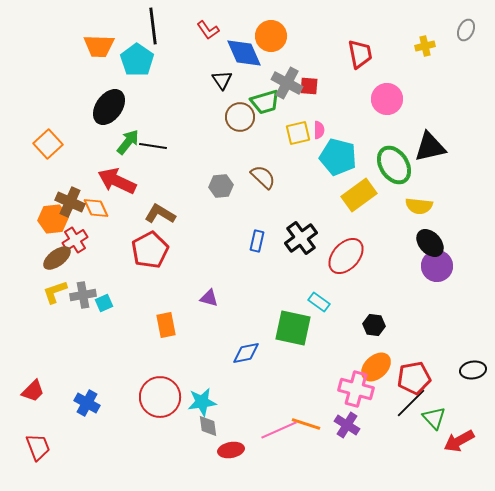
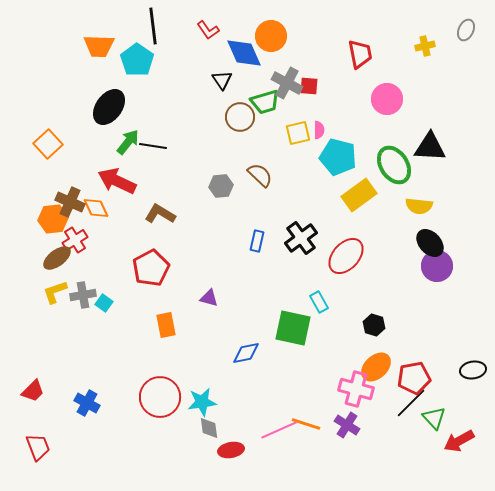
black triangle at (430, 147): rotated 16 degrees clockwise
brown semicircle at (263, 177): moved 3 px left, 2 px up
red pentagon at (150, 250): moved 1 px right, 18 px down
cyan rectangle at (319, 302): rotated 25 degrees clockwise
cyan square at (104, 303): rotated 30 degrees counterclockwise
black hexagon at (374, 325): rotated 10 degrees clockwise
gray diamond at (208, 426): moved 1 px right, 2 px down
